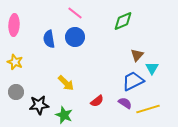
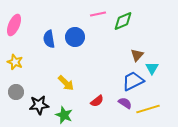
pink line: moved 23 px right, 1 px down; rotated 49 degrees counterclockwise
pink ellipse: rotated 20 degrees clockwise
